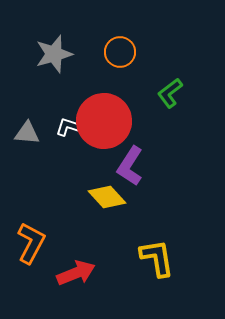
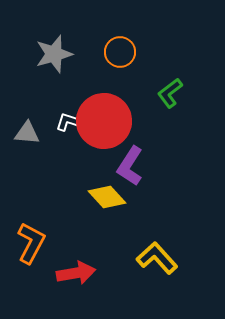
white L-shape: moved 5 px up
yellow L-shape: rotated 33 degrees counterclockwise
red arrow: rotated 12 degrees clockwise
